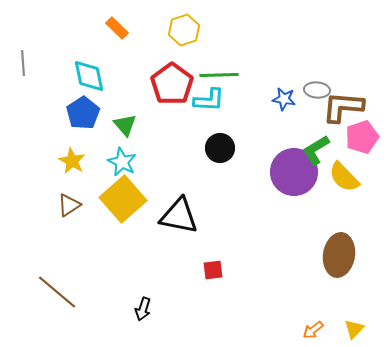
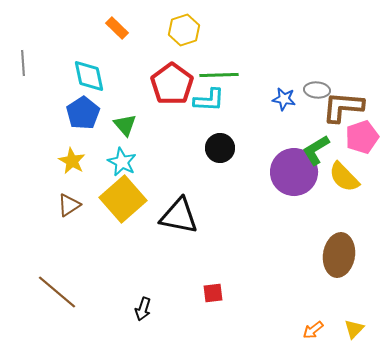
red square: moved 23 px down
